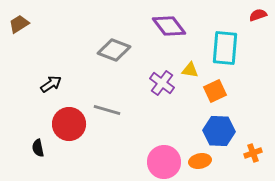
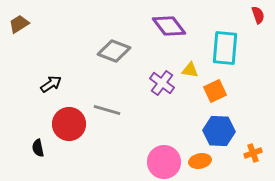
red semicircle: rotated 90 degrees clockwise
gray diamond: moved 1 px down
